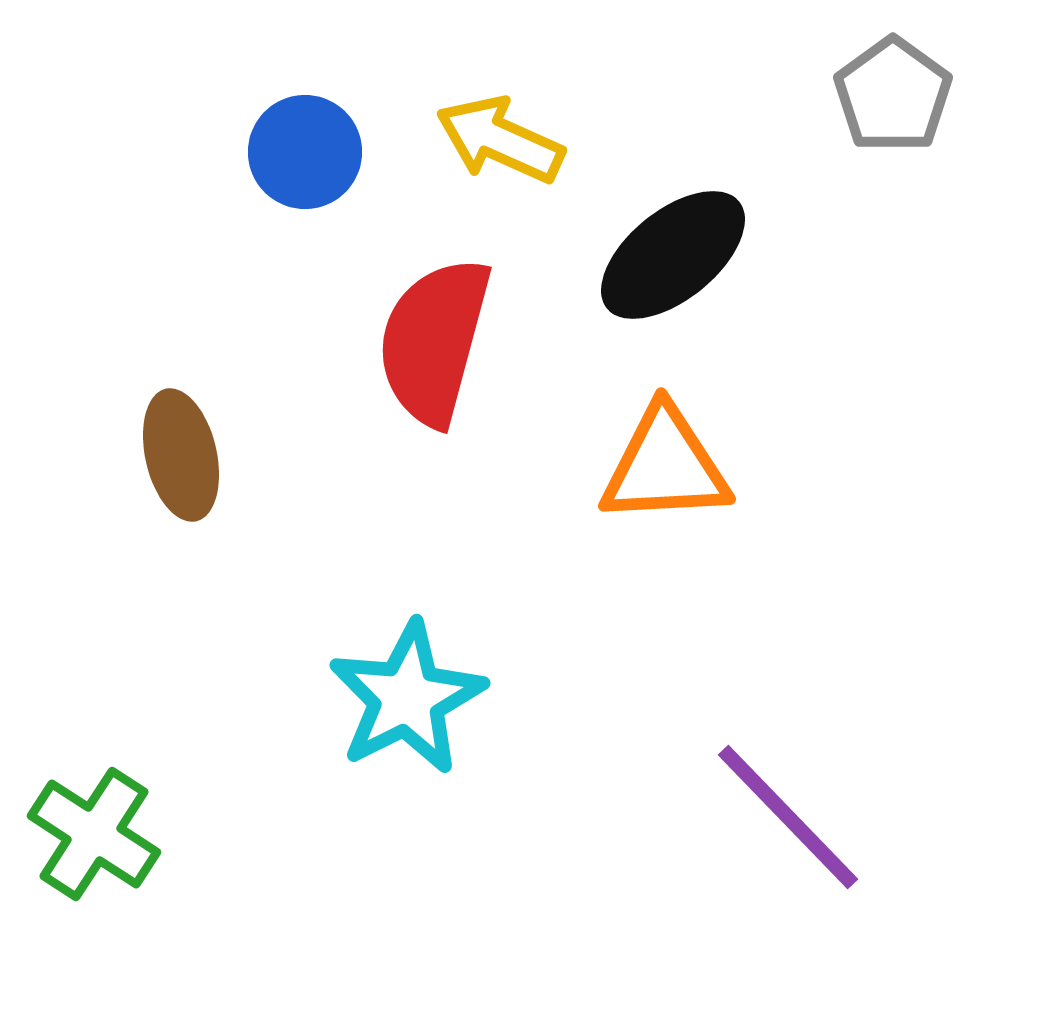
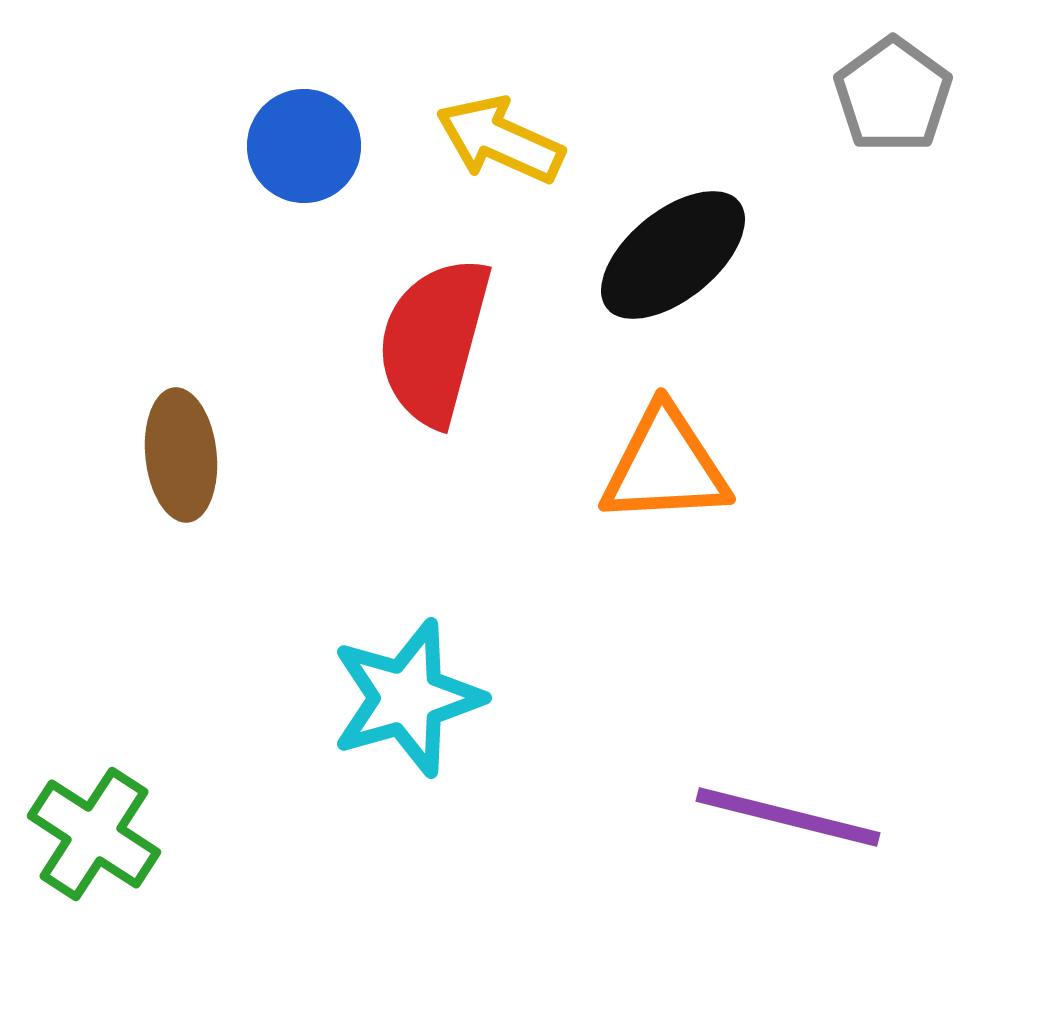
blue circle: moved 1 px left, 6 px up
brown ellipse: rotated 7 degrees clockwise
cyan star: rotated 11 degrees clockwise
purple line: rotated 32 degrees counterclockwise
